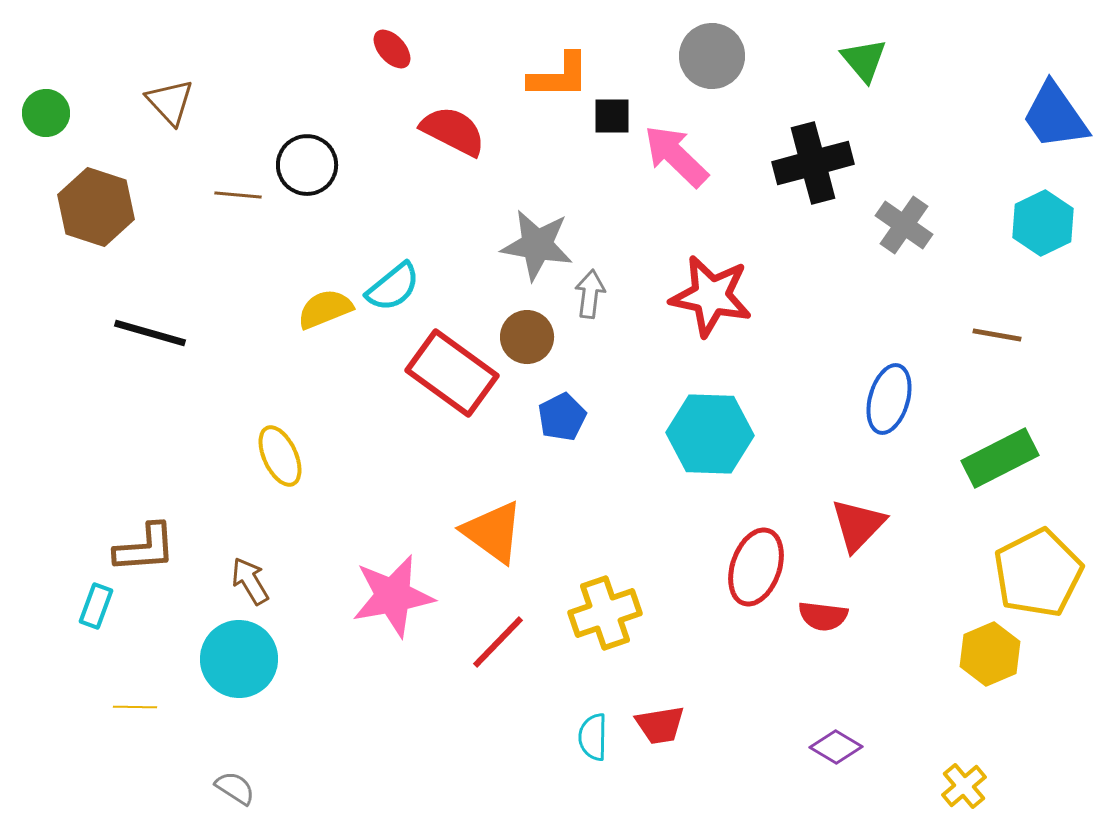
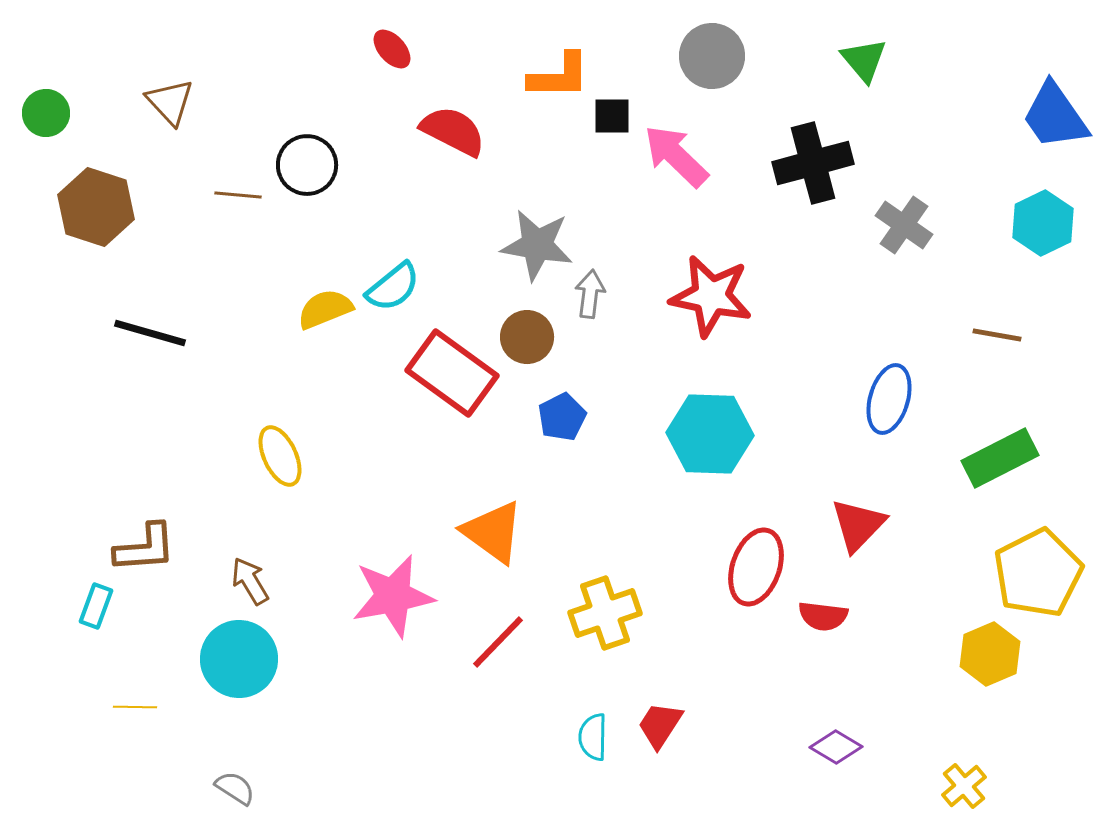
red trapezoid at (660, 725): rotated 132 degrees clockwise
